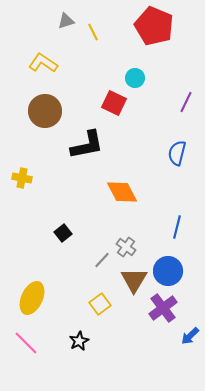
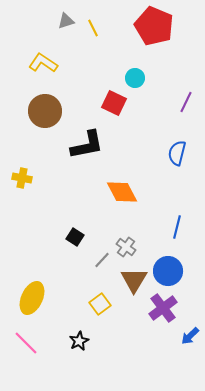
yellow line: moved 4 px up
black square: moved 12 px right, 4 px down; rotated 18 degrees counterclockwise
